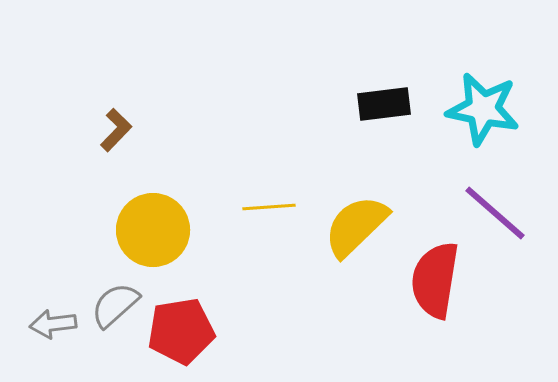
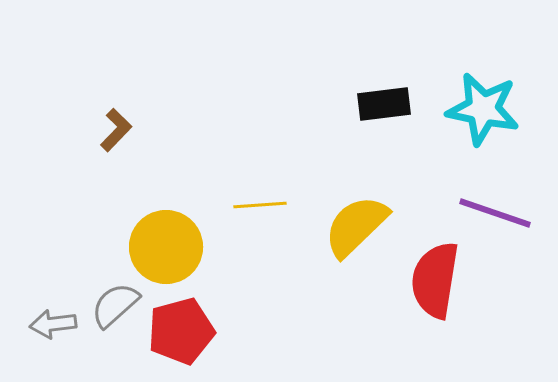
yellow line: moved 9 px left, 2 px up
purple line: rotated 22 degrees counterclockwise
yellow circle: moved 13 px right, 17 px down
red pentagon: rotated 6 degrees counterclockwise
